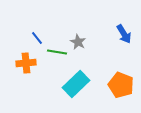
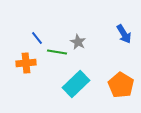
orange pentagon: rotated 10 degrees clockwise
